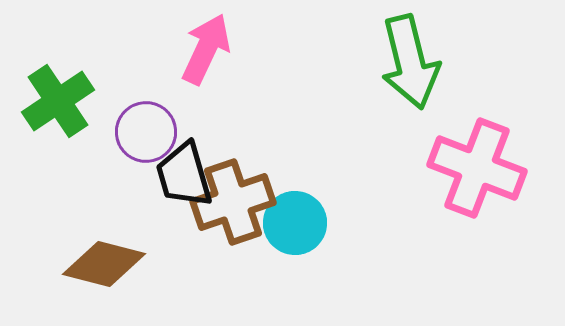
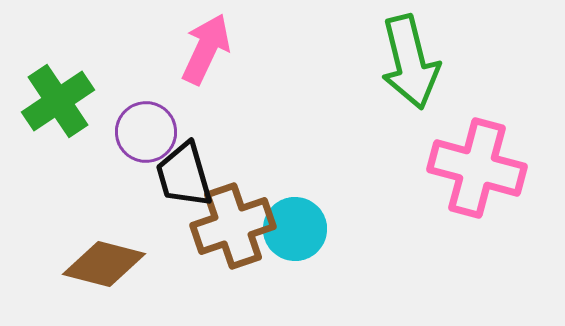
pink cross: rotated 6 degrees counterclockwise
brown cross: moved 24 px down
cyan circle: moved 6 px down
